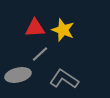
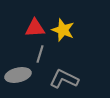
gray line: rotated 30 degrees counterclockwise
gray L-shape: rotated 8 degrees counterclockwise
